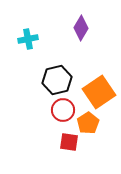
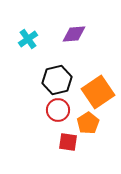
purple diamond: moved 7 px left, 6 px down; rotated 55 degrees clockwise
cyan cross: rotated 24 degrees counterclockwise
orange square: moved 1 px left
red circle: moved 5 px left
red square: moved 1 px left
